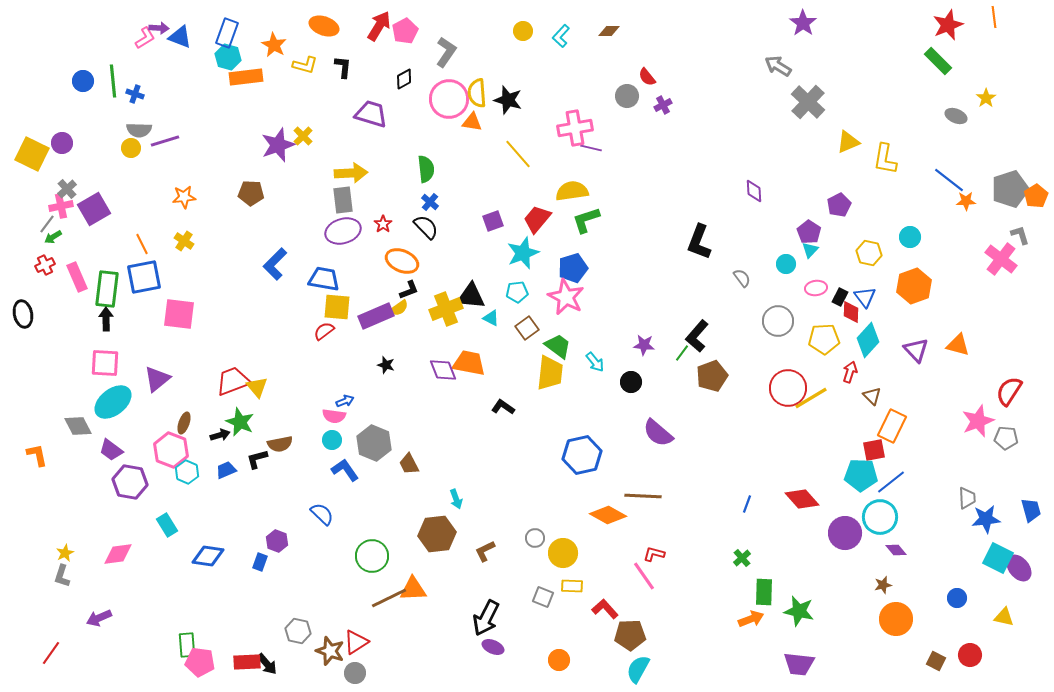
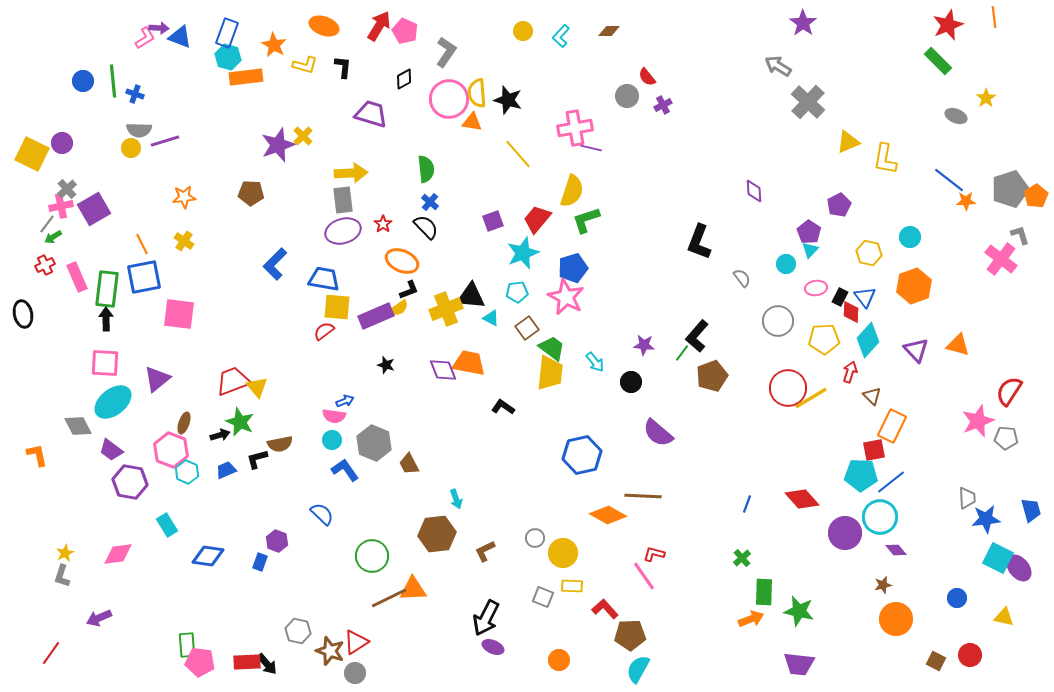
pink pentagon at (405, 31): rotated 20 degrees counterclockwise
yellow semicircle at (572, 191): rotated 116 degrees clockwise
green trapezoid at (558, 346): moved 6 px left, 2 px down
